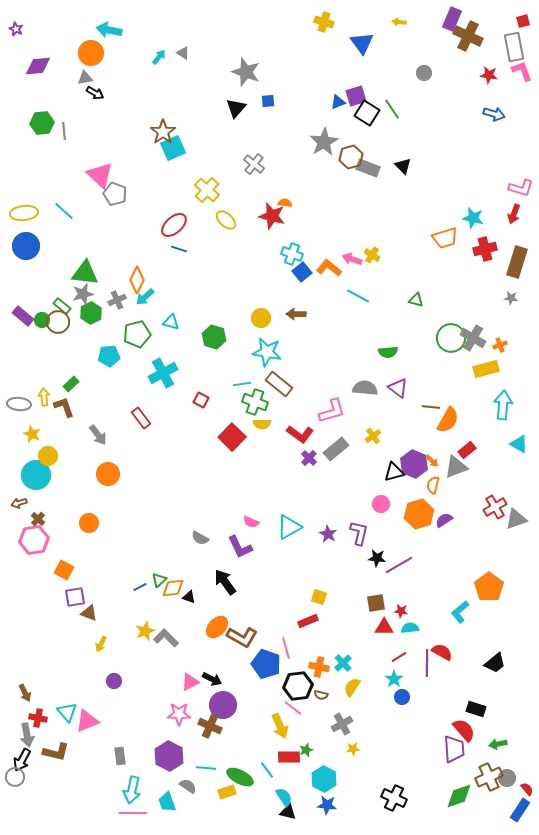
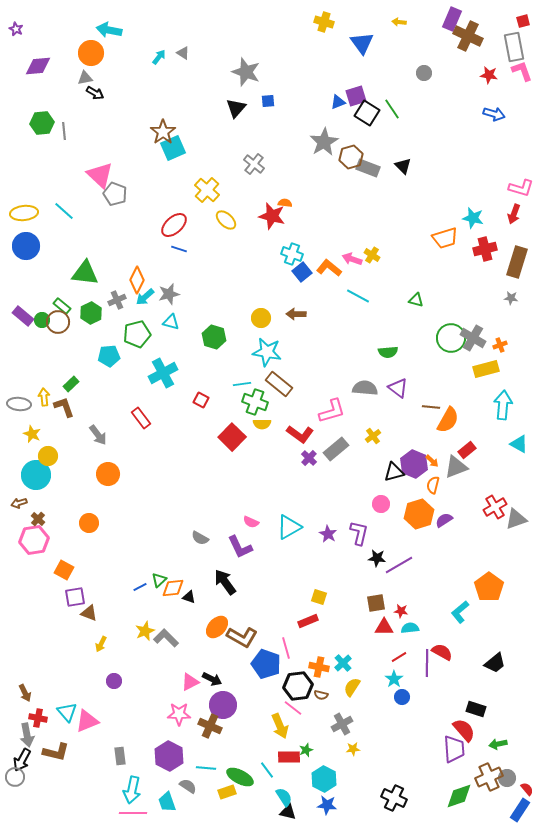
gray star at (83, 294): moved 86 px right
